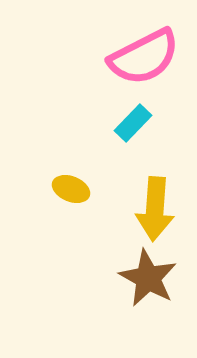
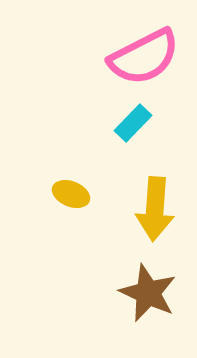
yellow ellipse: moved 5 px down
brown star: moved 15 px down; rotated 4 degrees counterclockwise
